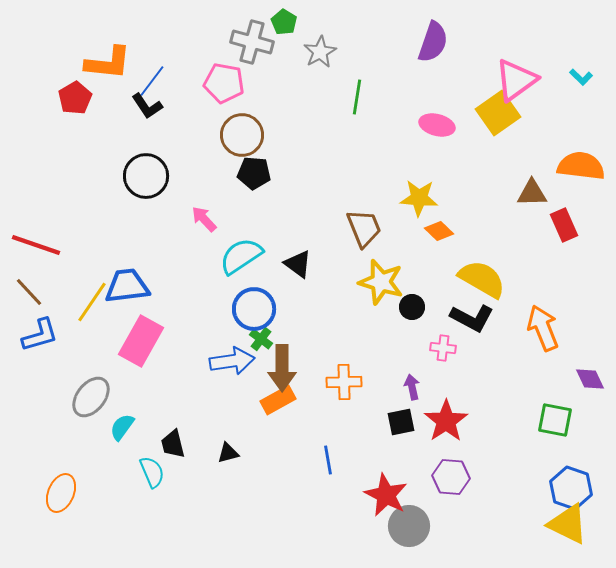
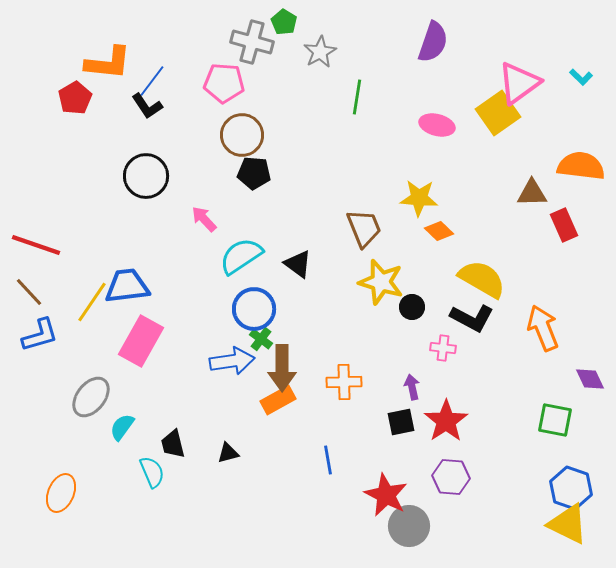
pink triangle at (516, 80): moved 3 px right, 3 px down
pink pentagon at (224, 83): rotated 6 degrees counterclockwise
